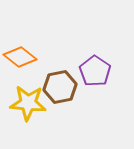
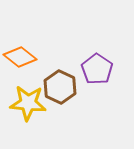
purple pentagon: moved 2 px right, 2 px up
brown hexagon: rotated 24 degrees counterclockwise
